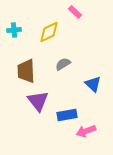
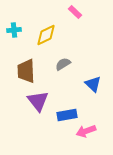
yellow diamond: moved 3 px left, 3 px down
